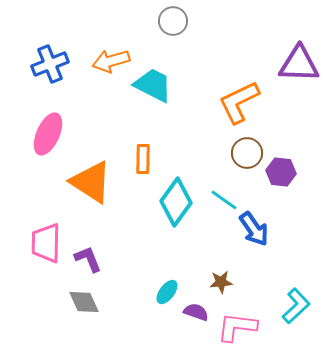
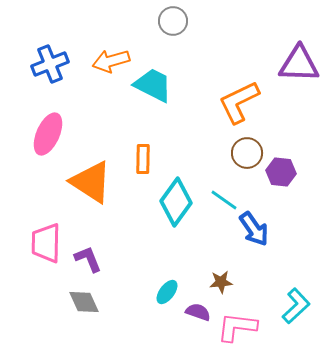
purple semicircle: moved 2 px right
